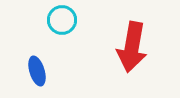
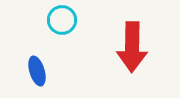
red arrow: rotated 9 degrees counterclockwise
